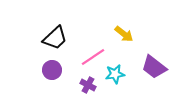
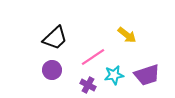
yellow arrow: moved 3 px right, 1 px down
purple trapezoid: moved 7 px left, 8 px down; rotated 56 degrees counterclockwise
cyan star: moved 1 px left, 1 px down
